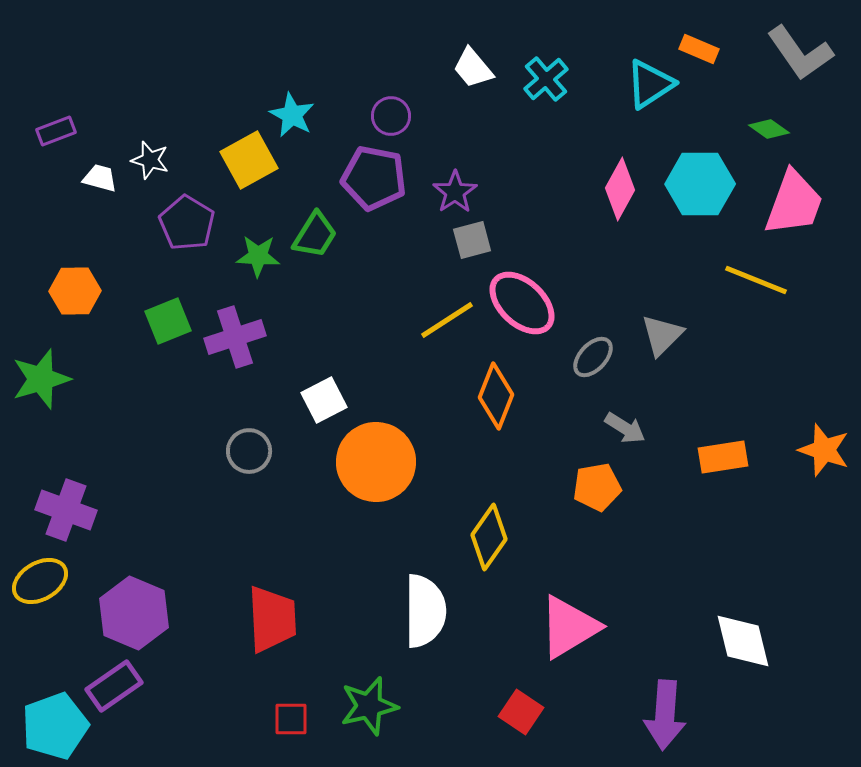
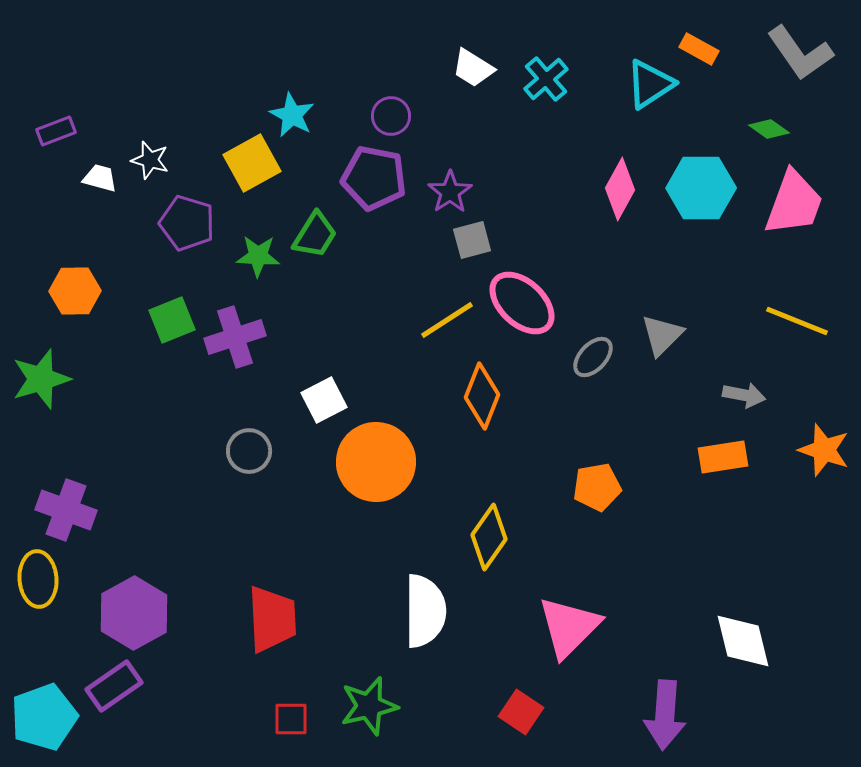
orange rectangle at (699, 49): rotated 6 degrees clockwise
white trapezoid at (473, 68): rotated 18 degrees counterclockwise
yellow square at (249, 160): moved 3 px right, 3 px down
cyan hexagon at (700, 184): moved 1 px right, 4 px down
purple star at (455, 192): moved 5 px left
purple pentagon at (187, 223): rotated 14 degrees counterclockwise
yellow line at (756, 280): moved 41 px right, 41 px down
green square at (168, 321): moved 4 px right, 1 px up
orange diamond at (496, 396): moved 14 px left
gray arrow at (625, 428): moved 119 px right, 33 px up; rotated 21 degrees counterclockwise
yellow ellipse at (40, 581): moved 2 px left, 2 px up; rotated 64 degrees counterclockwise
purple hexagon at (134, 613): rotated 8 degrees clockwise
pink triangle at (569, 627): rotated 14 degrees counterclockwise
cyan pentagon at (55, 726): moved 11 px left, 9 px up
